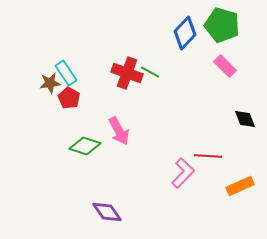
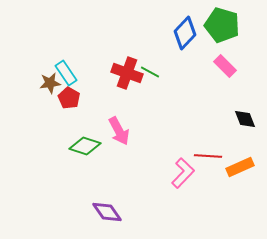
orange rectangle: moved 19 px up
